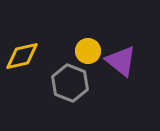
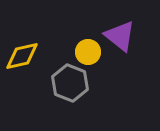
yellow circle: moved 1 px down
purple triangle: moved 1 px left, 25 px up
